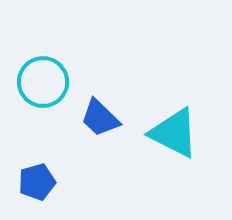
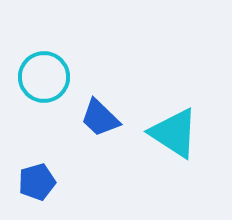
cyan circle: moved 1 px right, 5 px up
cyan triangle: rotated 6 degrees clockwise
